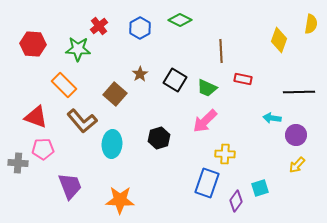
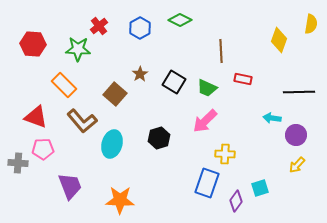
black square: moved 1 px left, 2 px down
cyan ellipse: rotated 12 degrees clockwise
